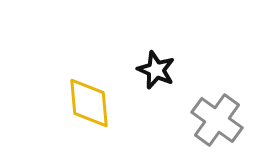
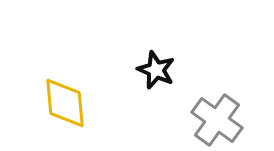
yellow diamond: moved 24 px left
